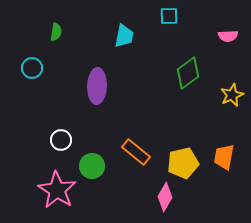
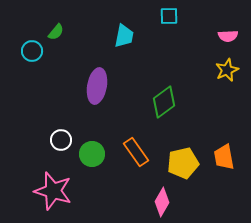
green semicircle: rotated 30 degrees clockwise
cyan circle: moved 17 px up
green diamond: moved 24 px left, 29 px down
purple ellipse: rotated 8 degrees clockwise
yellow star: moved 5 px left, 25 px up
orange rectangle: rotated 16 degrees clockwise
orange trapezoid: rotated 20 degrees counterclockwise
green circle: moved 12 px up
pink star: moved 4 px left, 1 px down; rotated 15 degrees counterclockwise
pink diamond: moved 3 px left, 5 px down
